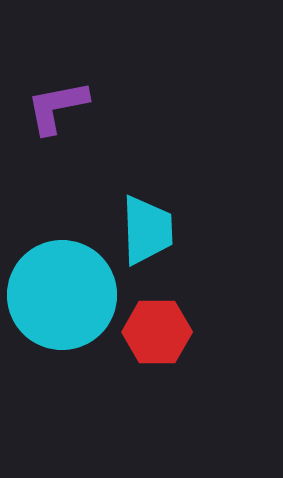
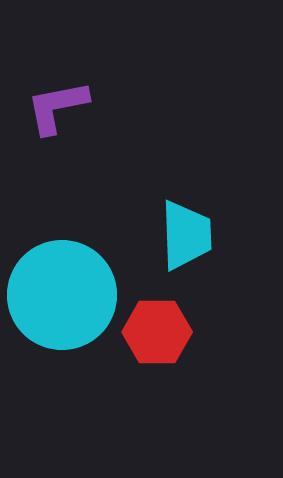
cyan trapezoid: moved 39 px right, 5 px down
